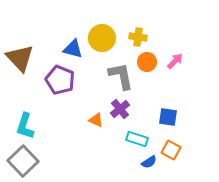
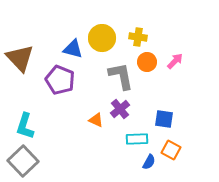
blue square: moved 4 px left, 2 px down
cyan rectangle: rotated 20 degrees counterclockwise
blue semicircle: rotated 28 degrees counterclockwise
